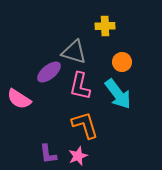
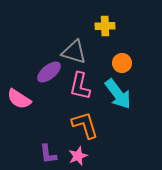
orange circle: moved 1 px down
